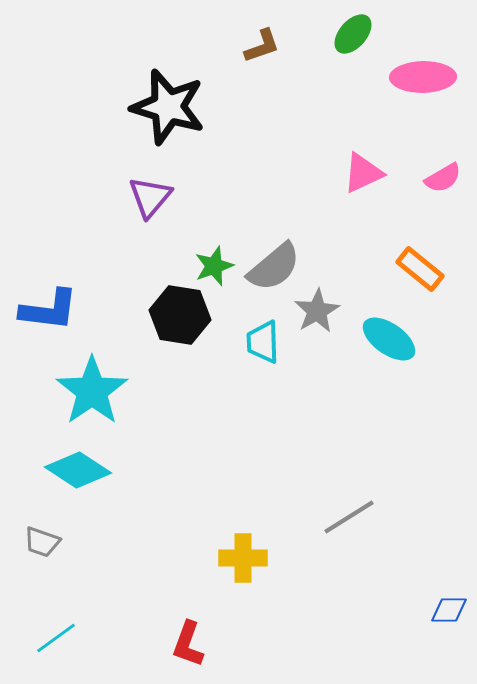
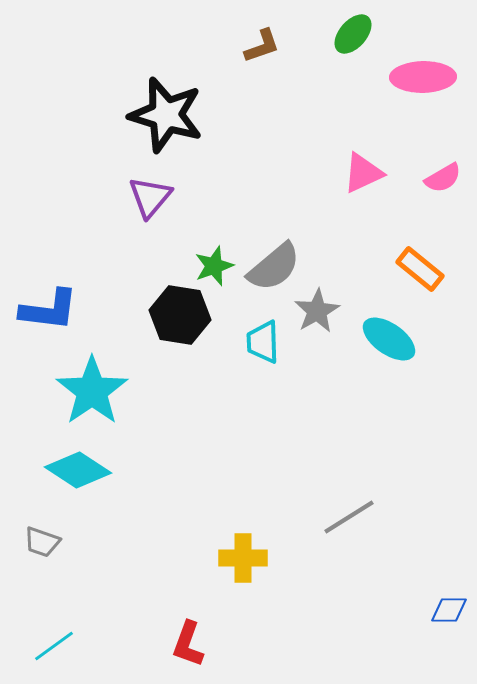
black star: moved 2 px left, 8 px down
cyan line: moved 2 px left, 8 px down
